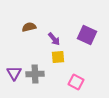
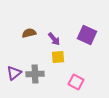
brown semicircle: moved 6 px down
purple triangle: rotated 21 degrees clockwise
